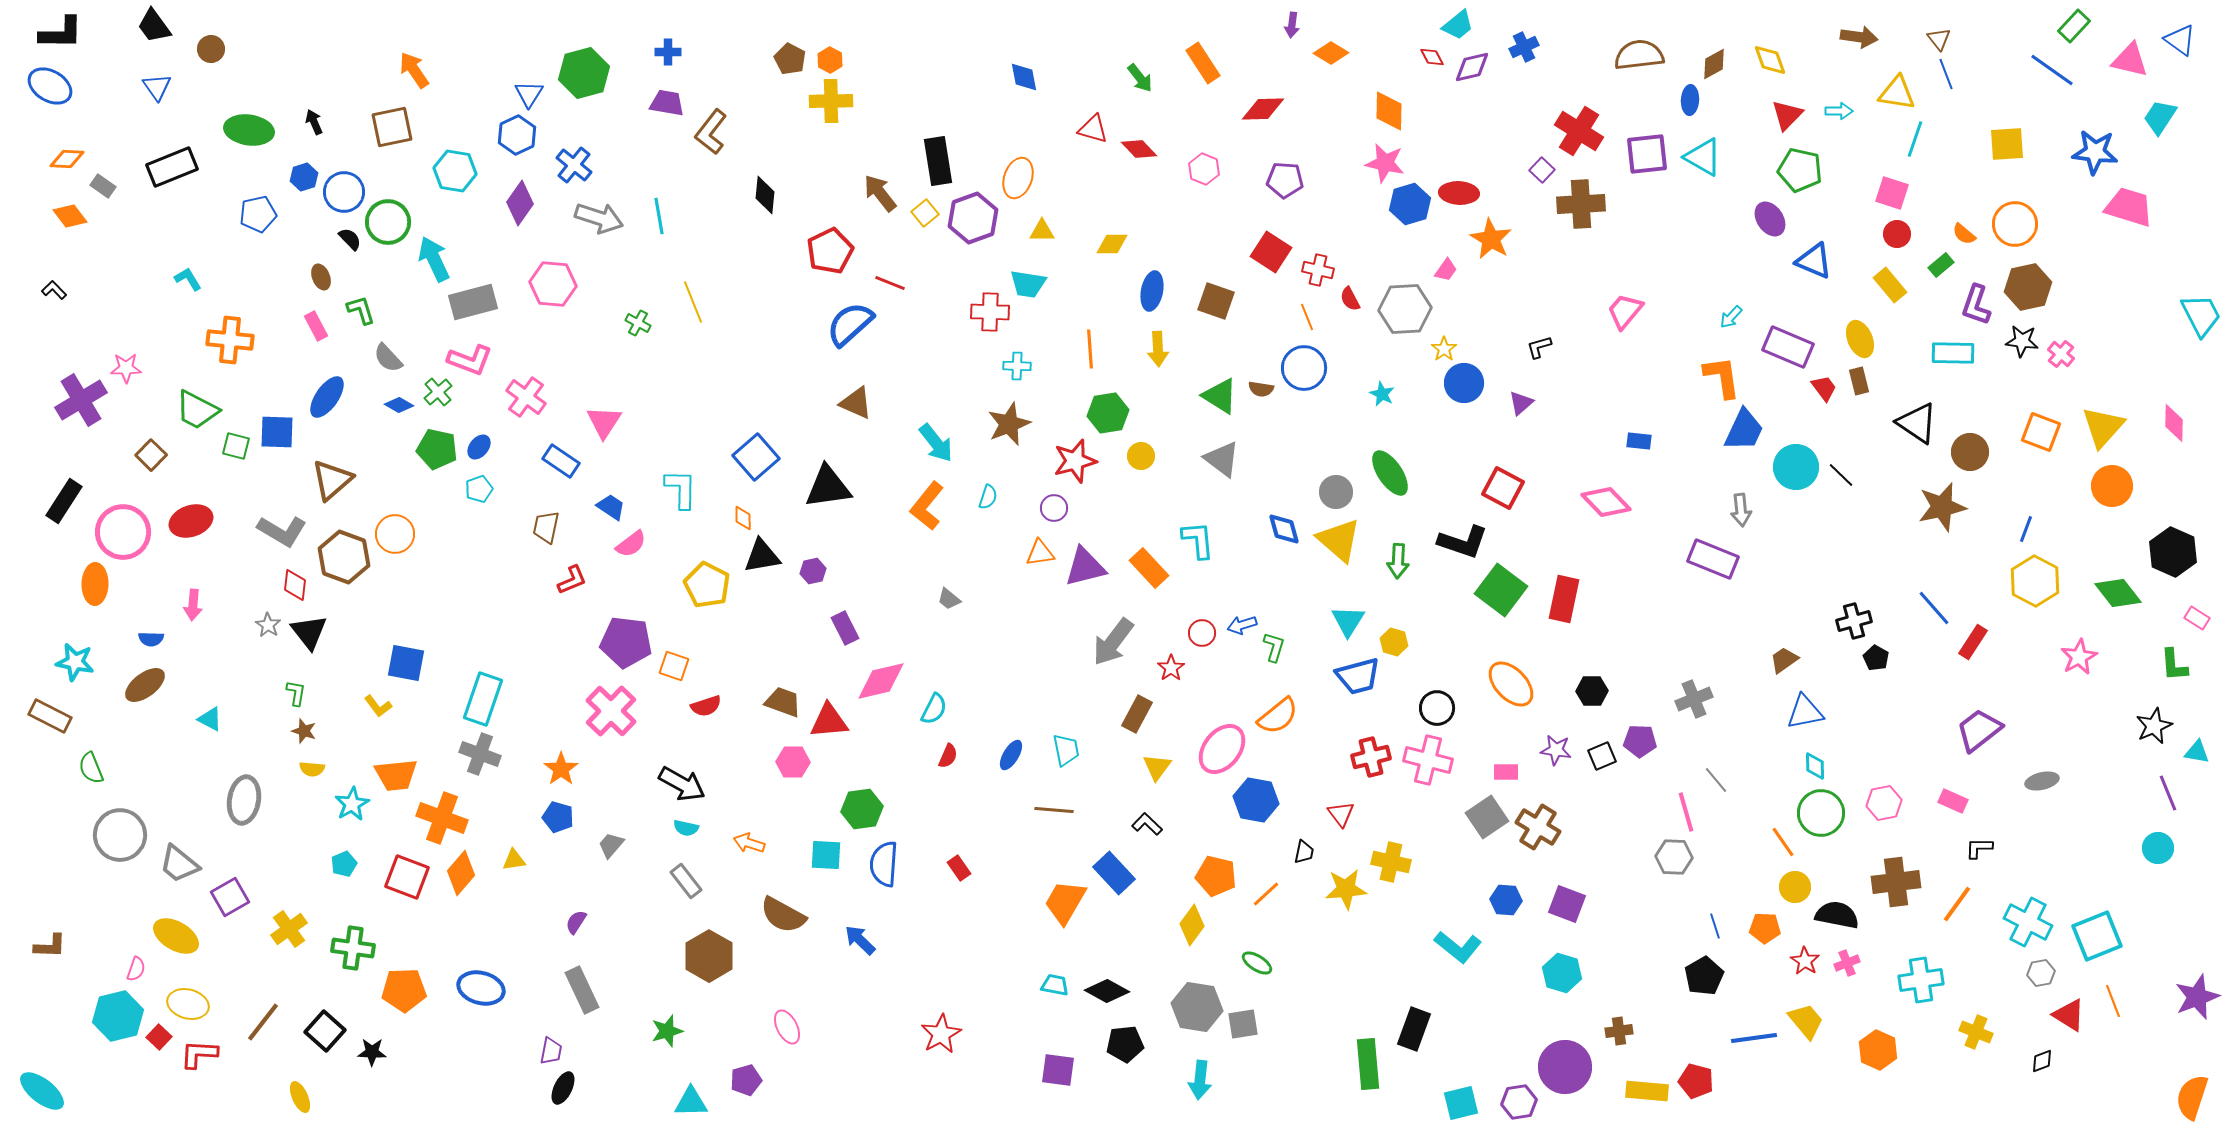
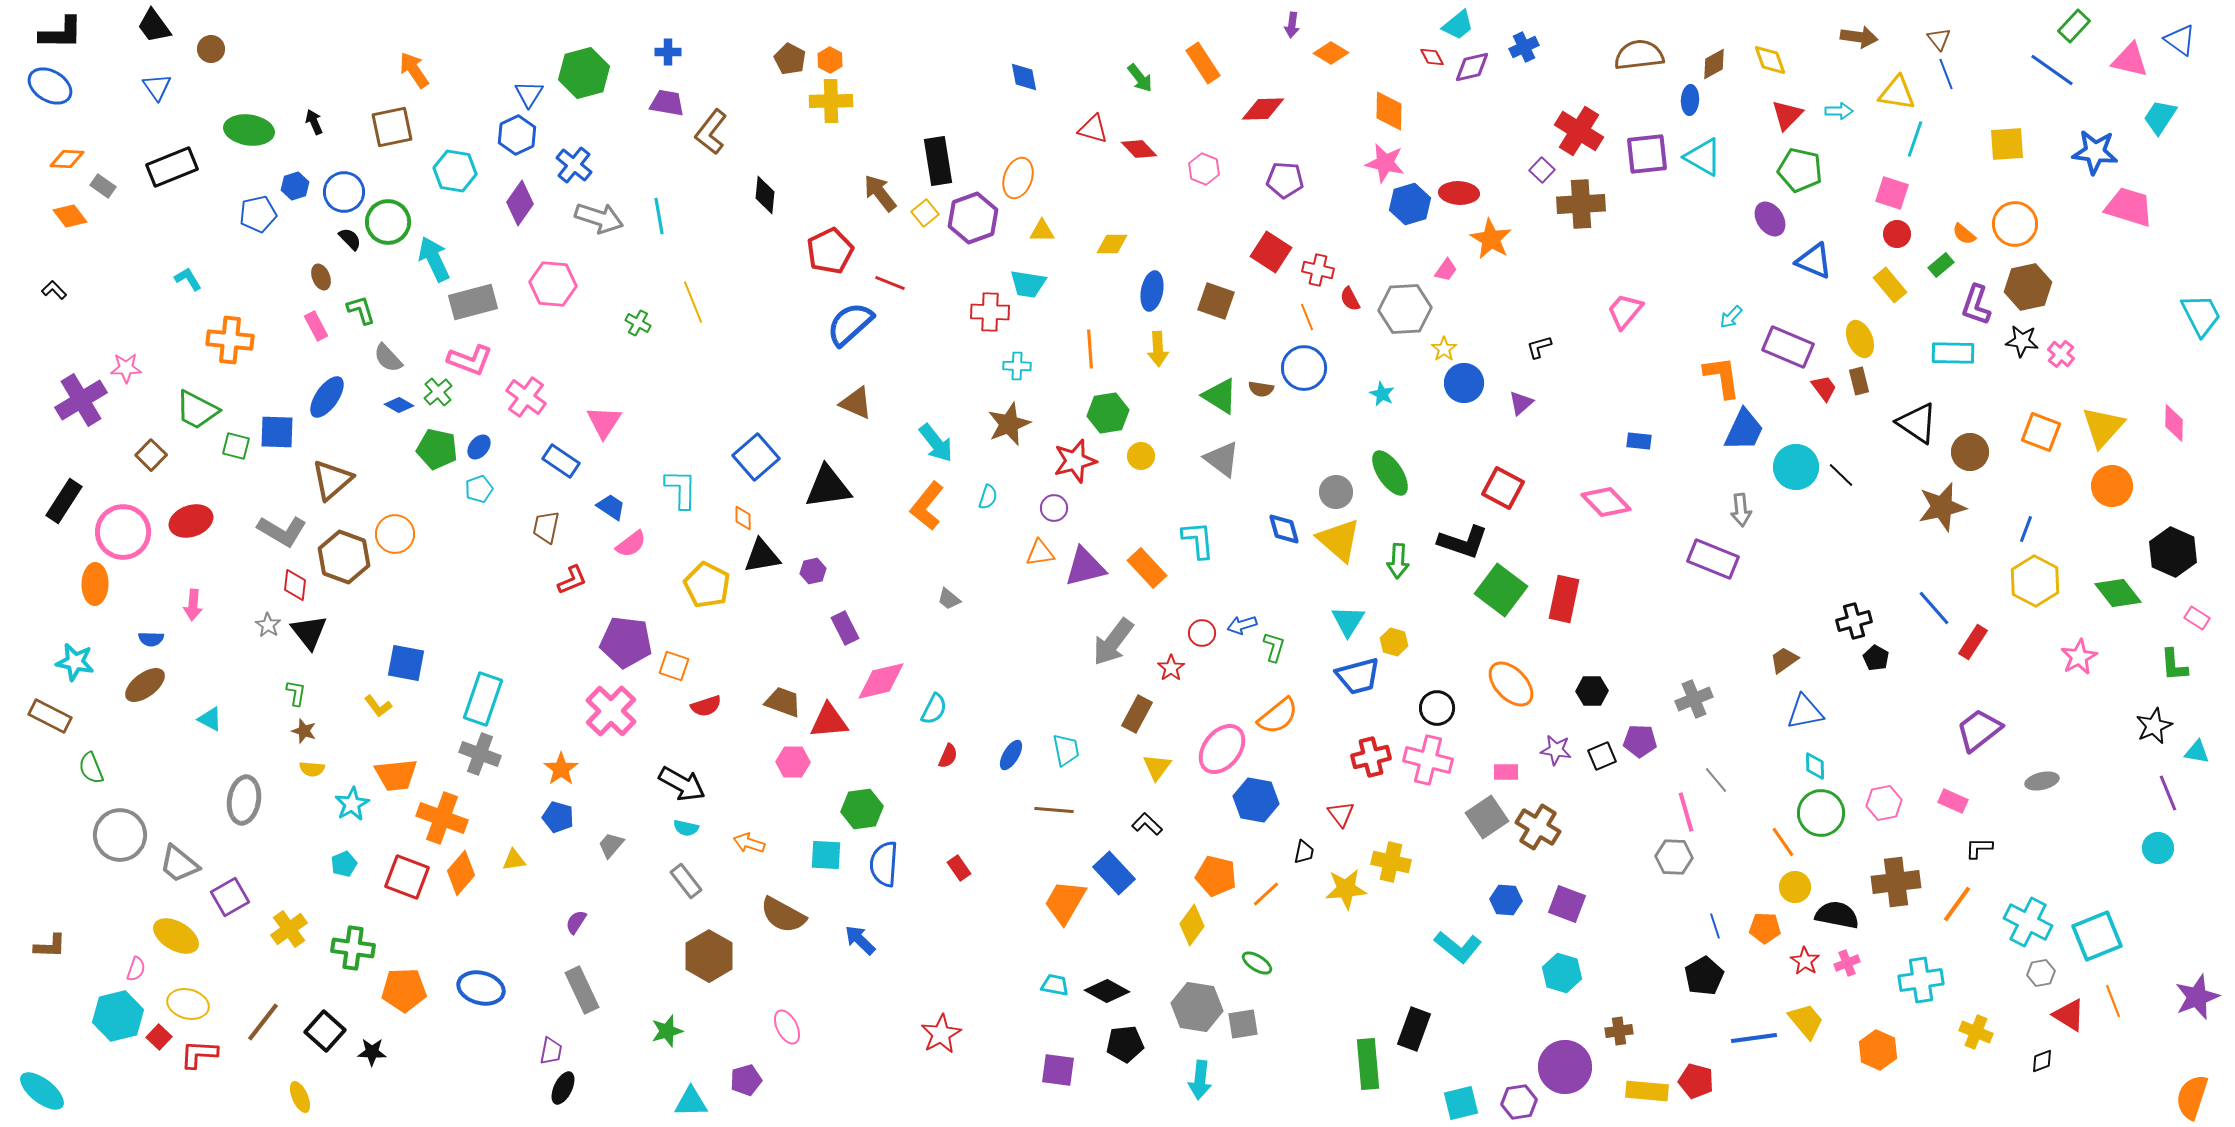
blue hexagon at (304, 177): moved 9 px left, 9 px down
orange rectangle at (1149, 568): moved 2 px left
